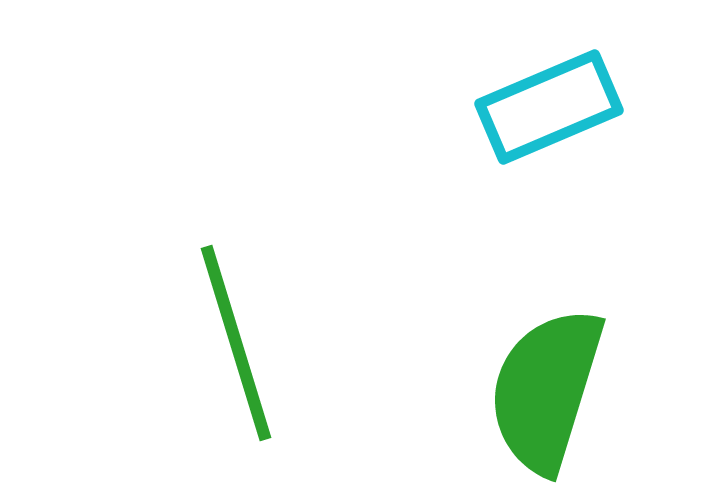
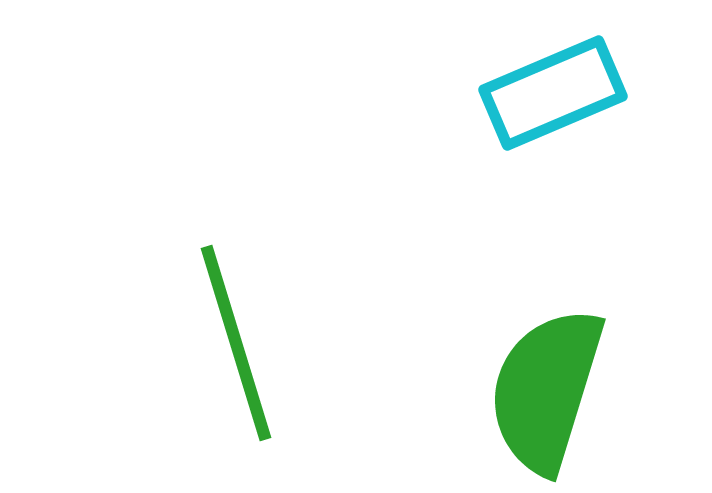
cyan rectangle: moved 4 px right, 14 px up
